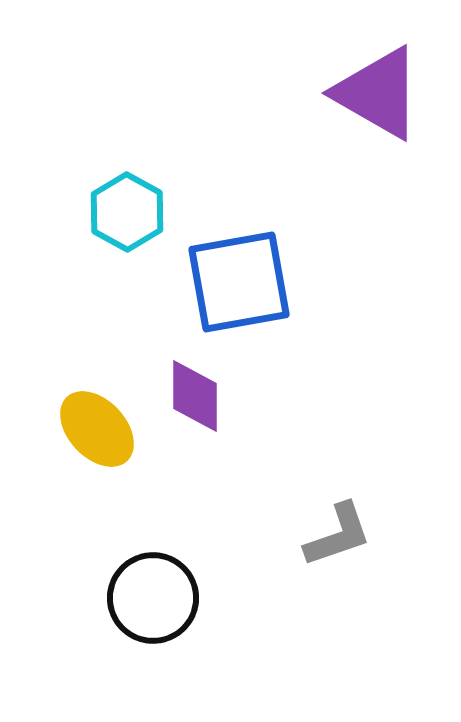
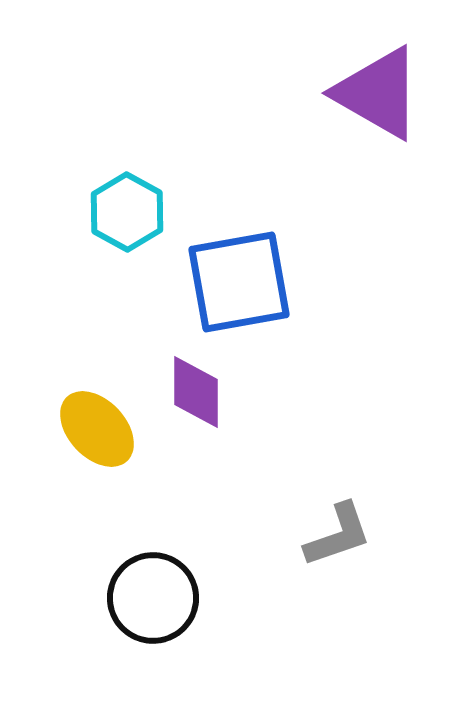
purple diamond: moved 1 px right, 4 px up
